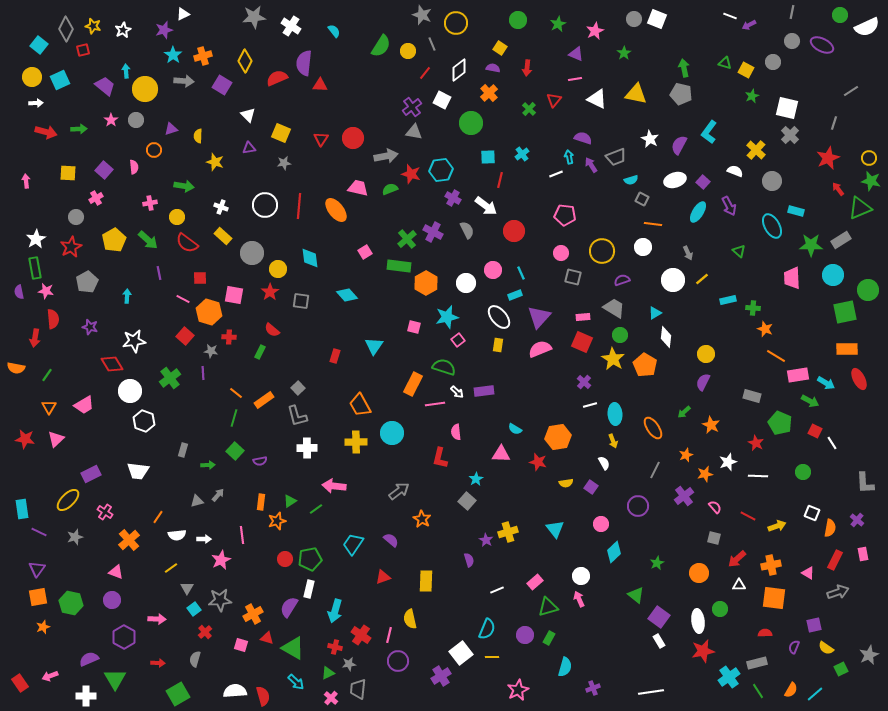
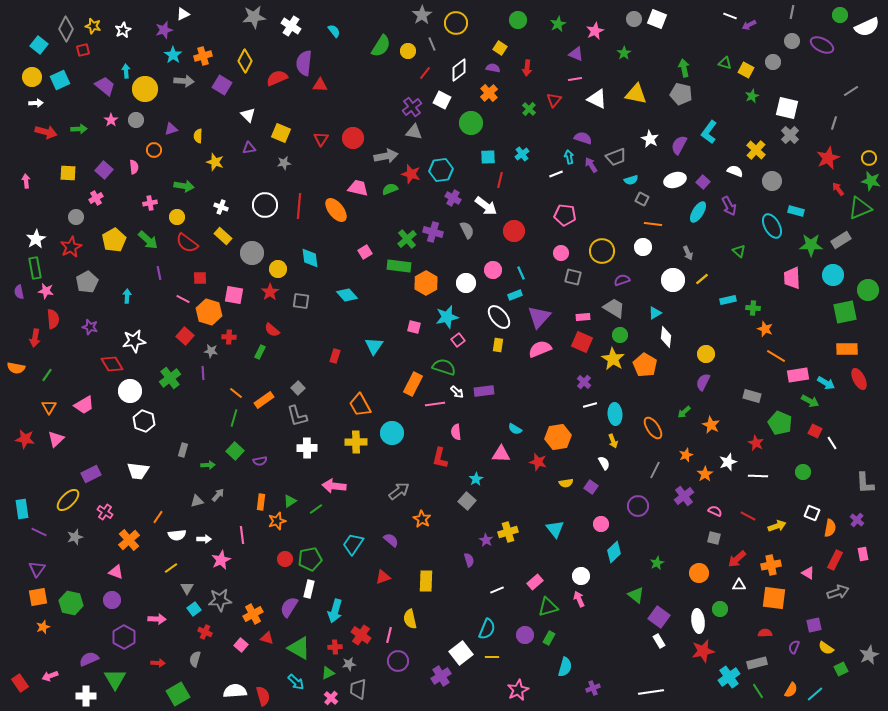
gray star at (422, 15): rotated 18 degrees clockwise
purple cross at (433, 232): rotated 12 degrees counterclockwise
orange star at (705, 474): rotated 21 degrees counterclockwise
pink semicircle at (715, 507): moved 4 px down; rotated 24 degrees counterclockwise
red cross at (205, 632): rotated 24 degrees counterclockwise
pink square at (241, 645): rotated 24 degrees clockwise
red cross at (335, 647): rotated 16 degrees counterclockwise
green triangle at (293, 648): moved 6 px right
